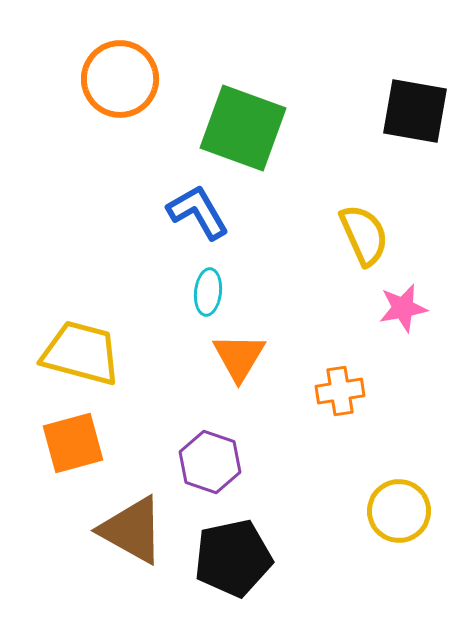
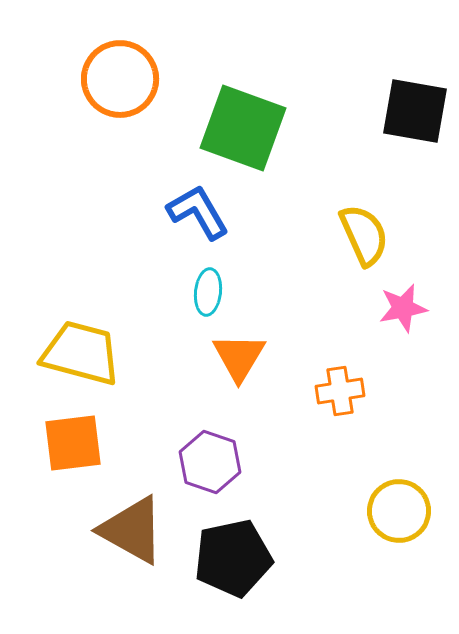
orange square: rotated 8 degrees clockwise
